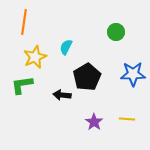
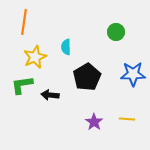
cyan semicircle: rotated 28 degrees counterclockwise
black arrow: moved 12 px left
